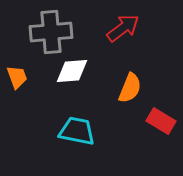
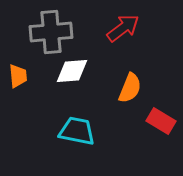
orange trapezoid: moved 1 px right, 1 px up; rotated 15 degrees clockwise
